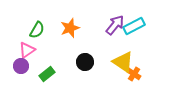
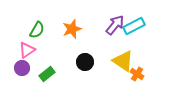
orange star: moved 2 px right, 1 px down
yellow triangle: moved 1 px up
purple circle: moved 1 px right, 2 px down
orange cross: moved 3 px right
